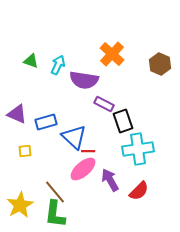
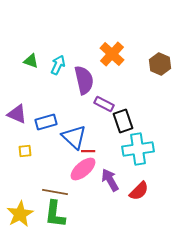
purple semicircle: rotated 112 degrees counterclockwise
brown line: rotated 40 degrees counterclockwise
yellow star: moved 9 px down
